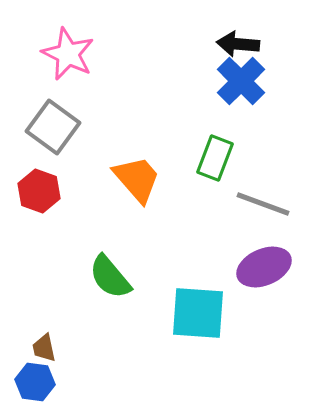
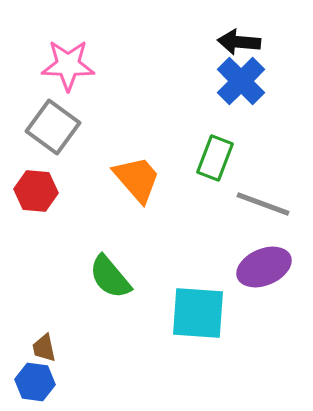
black arrow: moved 1 px right, 2 px up
pink star: moved 11 px down; rotated 24 degrees counterclockwise
red hexagon: moved 3 px left; rotated 15 degrees counterclockwise
